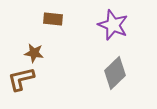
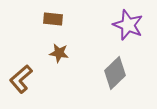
purple star: moved 15 px right
brown star: moved 25 px right
brown L-shape: rotated 28 degrees counterclockwise
